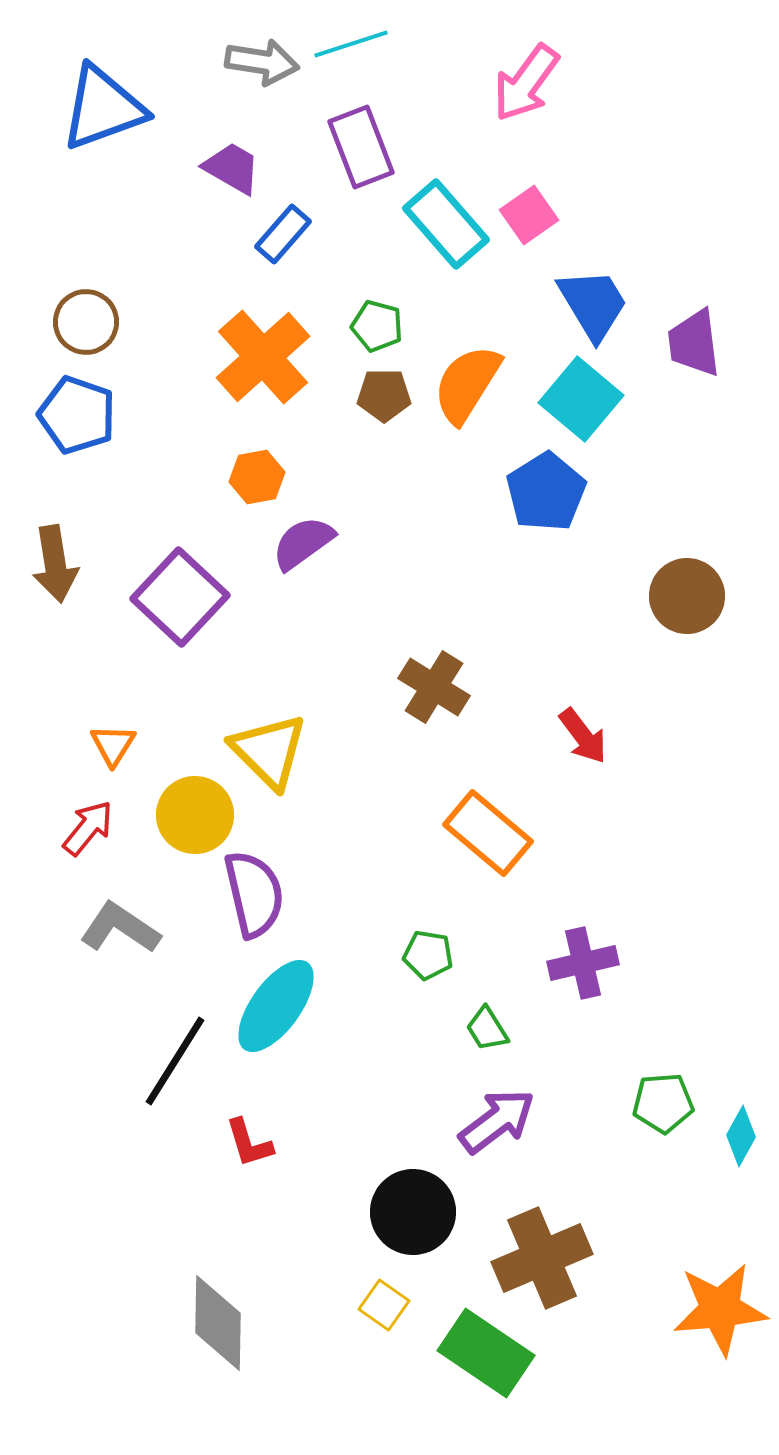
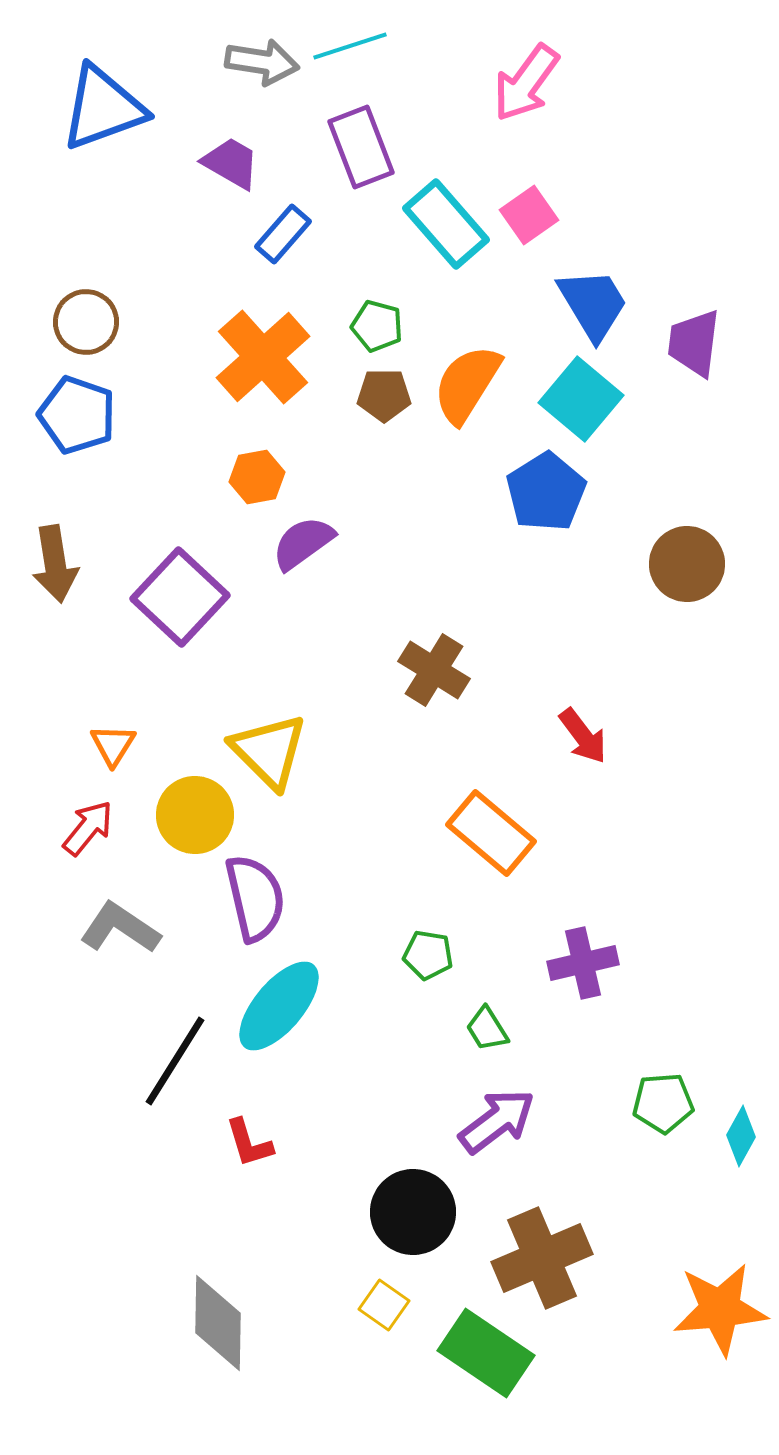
cyan line at (351, 44): moved 1 px left, 2 px down
purple trapezoid at (232, 168): moved 1 px left, 5 px up
purple trapezoid at (694, 343): rotated 14 degrees clockwise
brown circle at (687, 596): moved 32 px up
brown cross at (434, 687): moved 17 px up
orange rectangle at (488, 833): moved 3 px right
purple semicircle at (254, 894): moved 1 px right, 4 px down
cyan ellipse at (276, 1006): moved 3 px right; rotated 4 degrees clockwise
